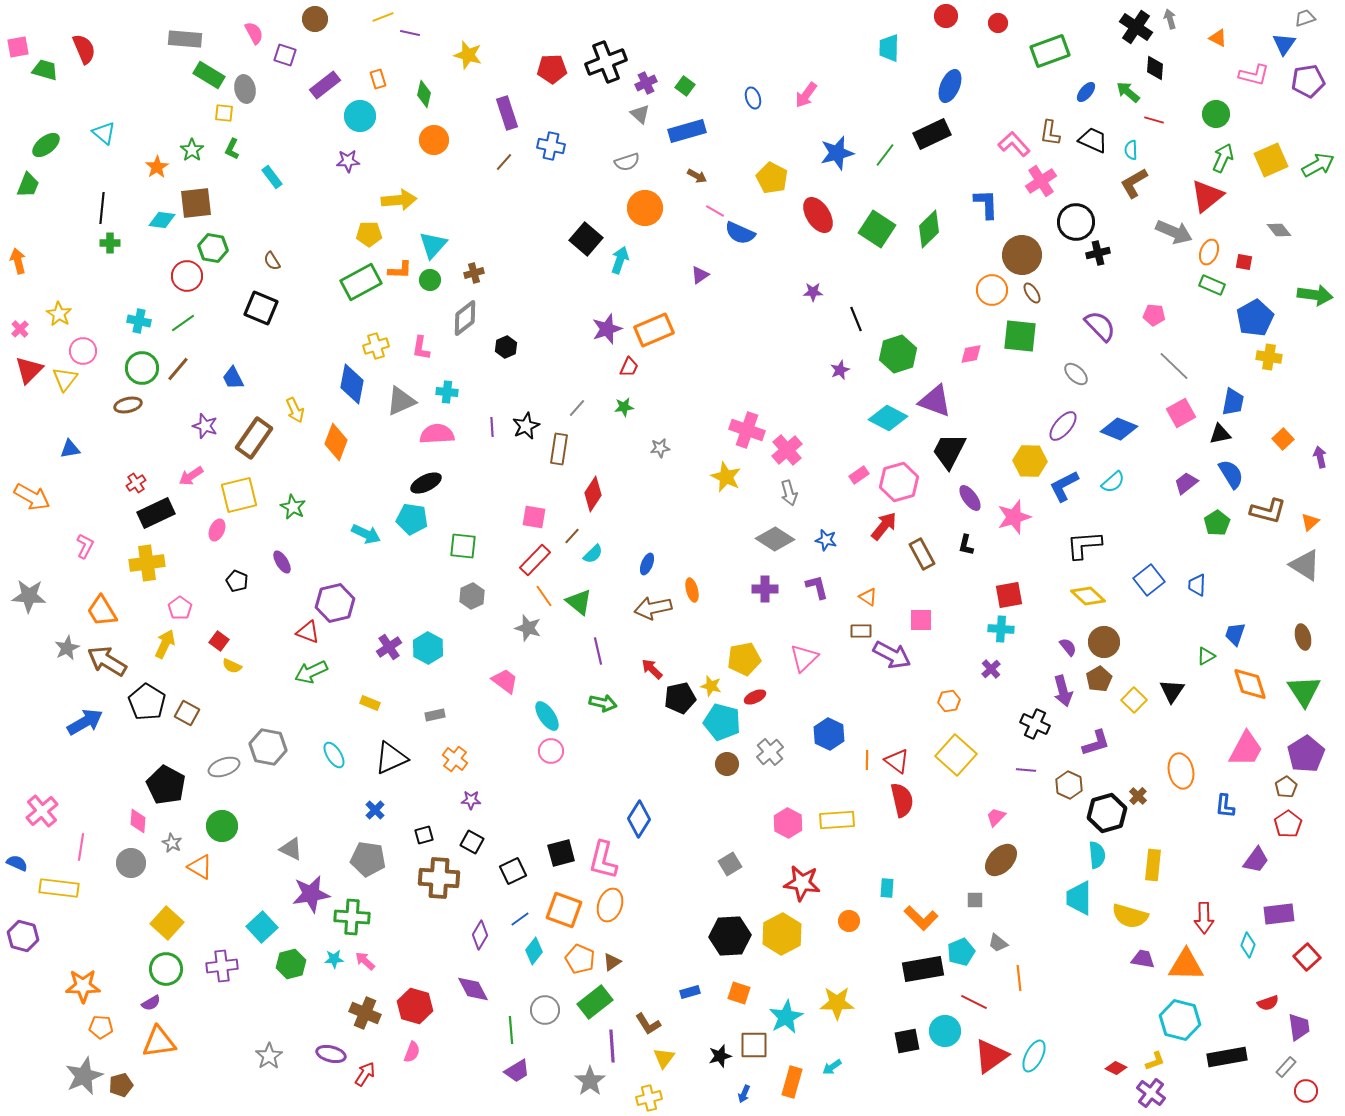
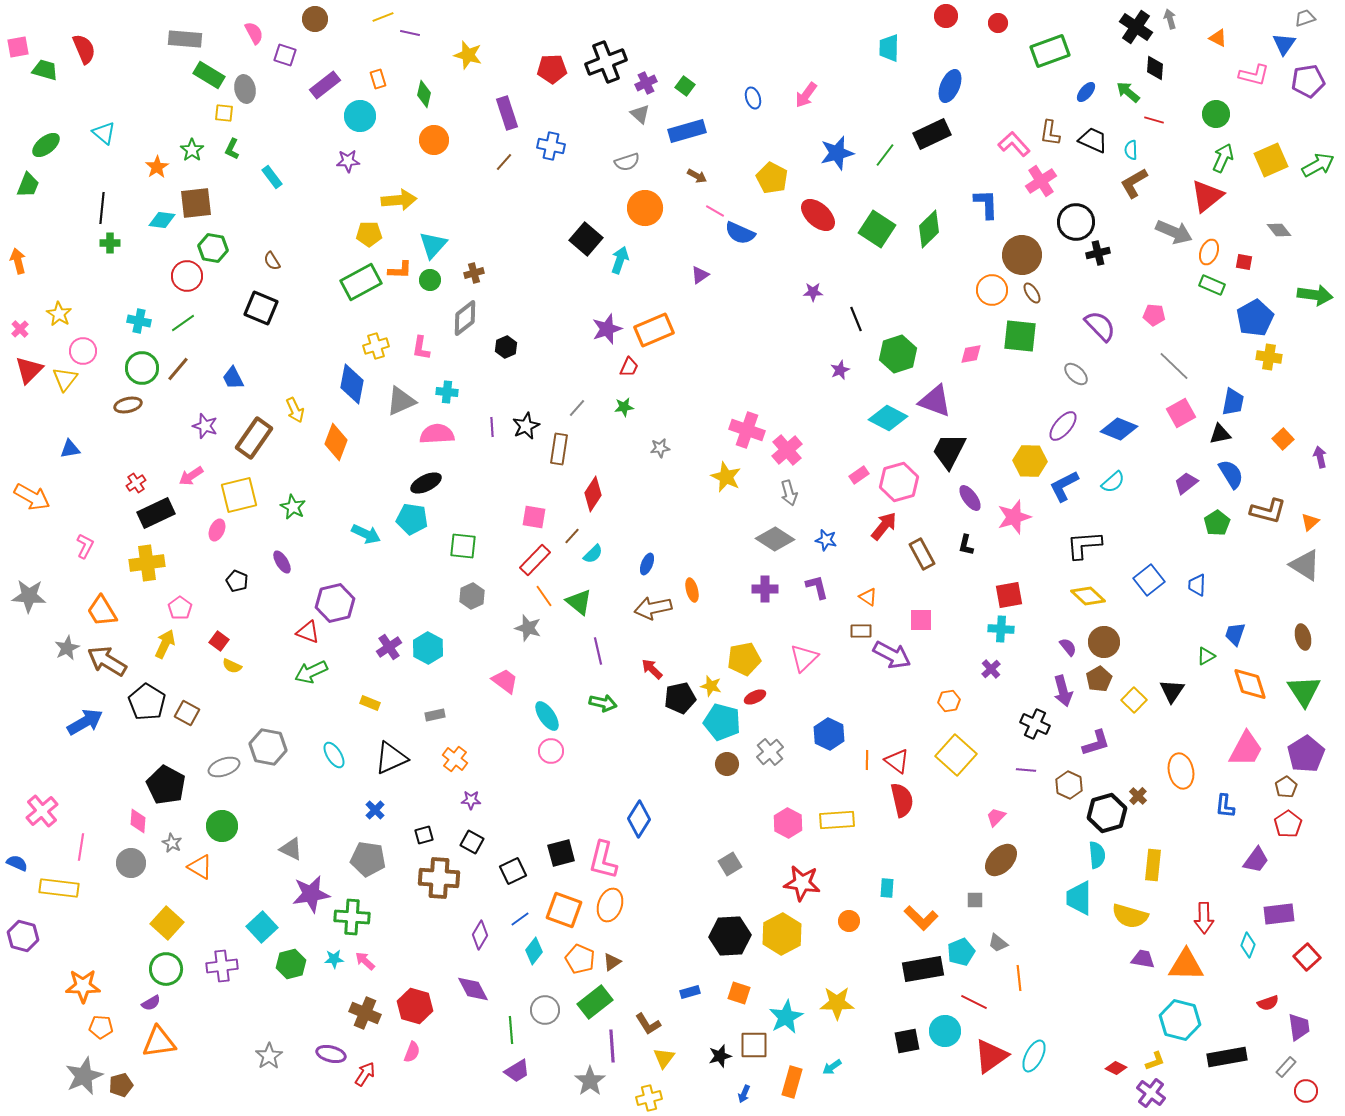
red ellipse at (818, 215): rotated 15 degrees counterclockwise
